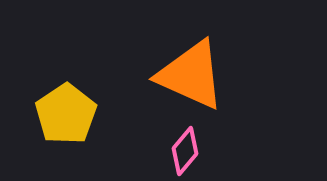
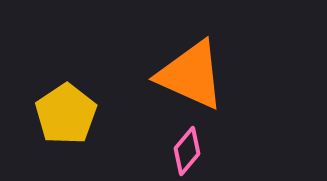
pink diamond: moved 2 px right
